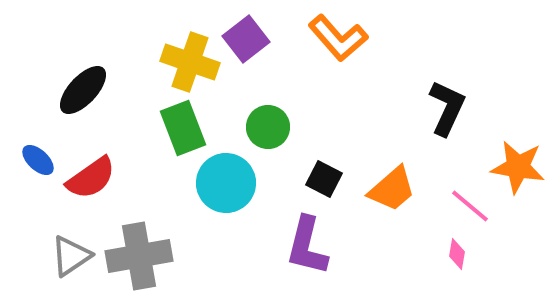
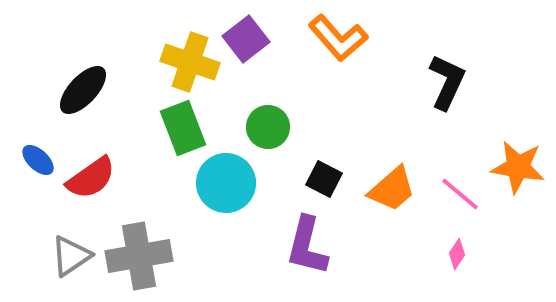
black L-shape: moved 26 px up
pink line: moved 10 px left, 12 px up
pink diamond: rotated 24 degrees clockwise
